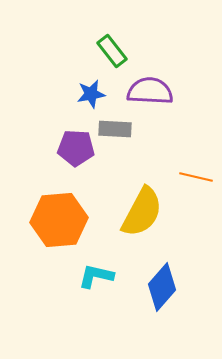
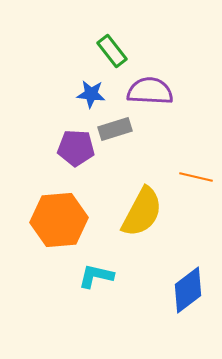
blue star: rotated 16 degrees clockwise
gray rectangle: rotated 20 degrees counterclockwise
blue diamond: moved 26 px right, 3 px down; rotated 12 degrees clockwise
